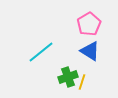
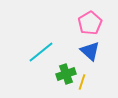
pink pentagon: moved 1 px right, 1 px up
blue triangle: rotated 10 degrees clockwise
green cross: moved 2 px left, 3 px up
